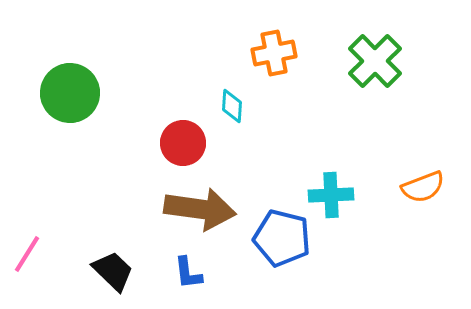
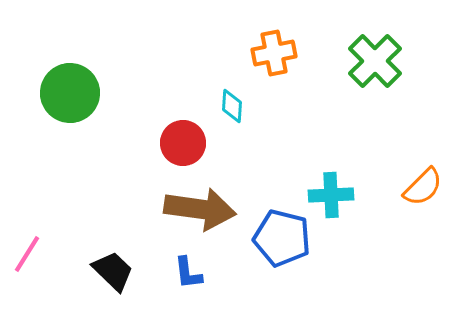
orange semicircle: rotated 24 degrees counterclockwise
